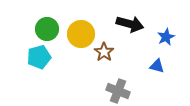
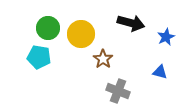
black arrow: moved 1 px right, 1 px up
green circle: moved 1 px right, 1 px up
brown star: moved 1 px left, 7 px down
cyan pentagon: rotated 25 degrees clockwise
blue triangle: moved 3 px right, 6 px down
